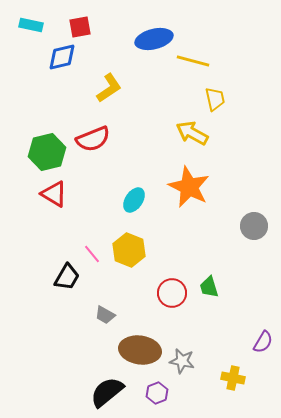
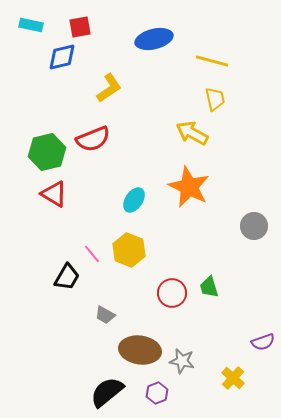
yellow line: moved 19 px right
purple semicircle: rotated 40 degrees clockwise
yellow cross: rotated 30 degrees clockwise
